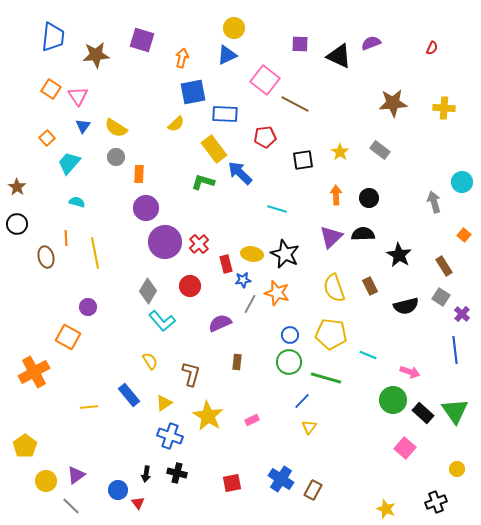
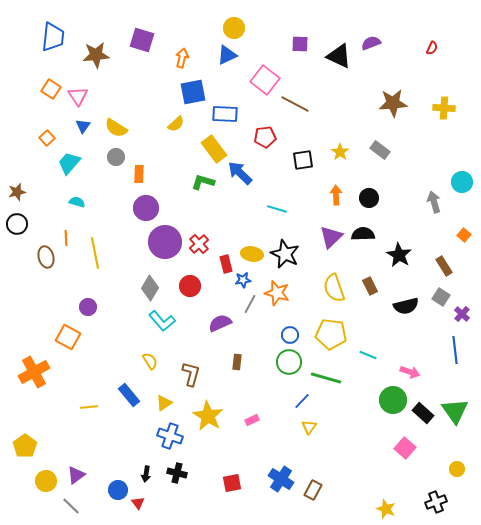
brown star at (17, 187): moved 5 px down; rotated 24 degrees clockwise
gray diamond at (148, 291): moved 2 px right, 3 px up
